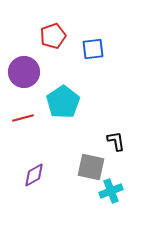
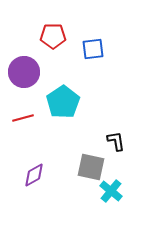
red pentagon: rotated 20 degrees clockwise
cyan cross: rotated 30 degrees counterclockwise
